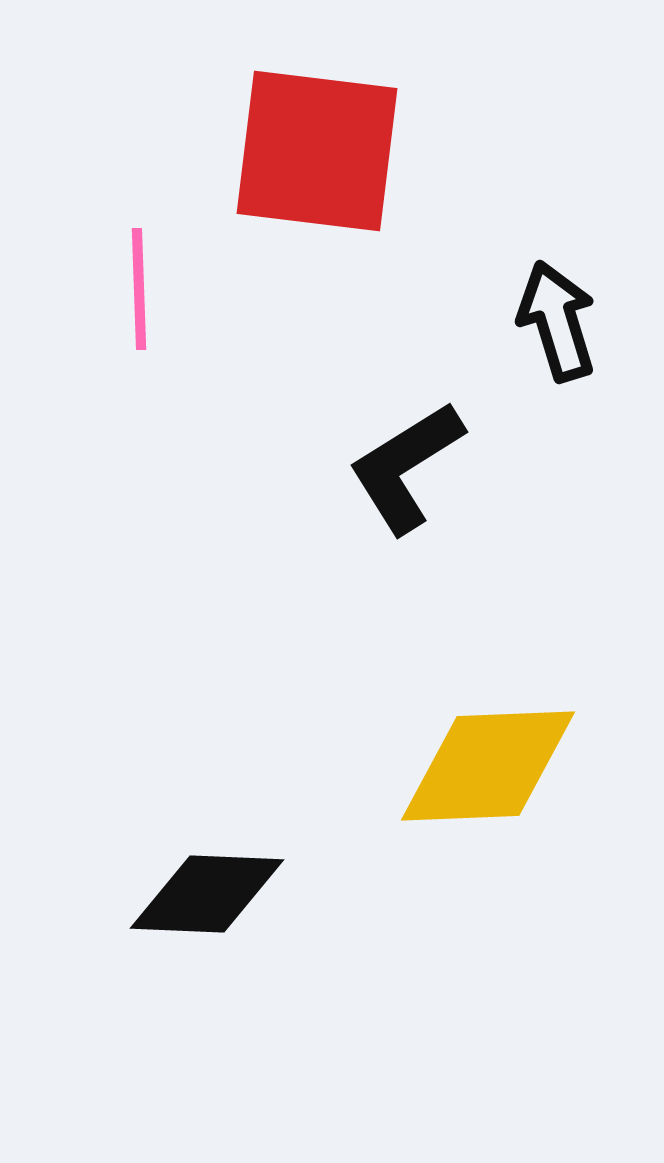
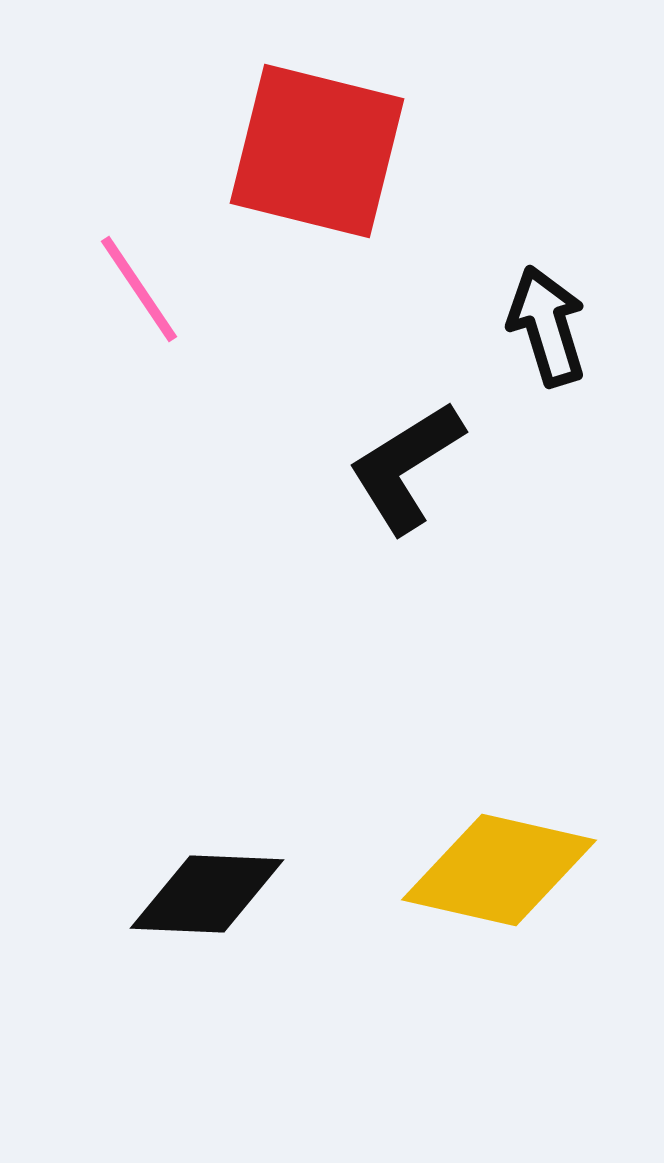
red square: rotated 7 degrees clockwise
pink line: rotated 32 degrees counterclockwise
black arrow: moved 10 px left, 5 px down
yellow diamond: moved 11 px right, 104 px down; rotated 15 degrees clockwise
